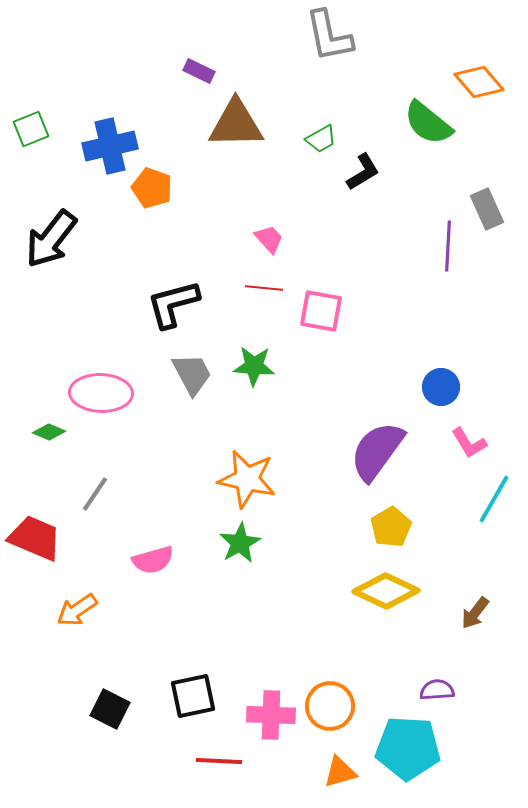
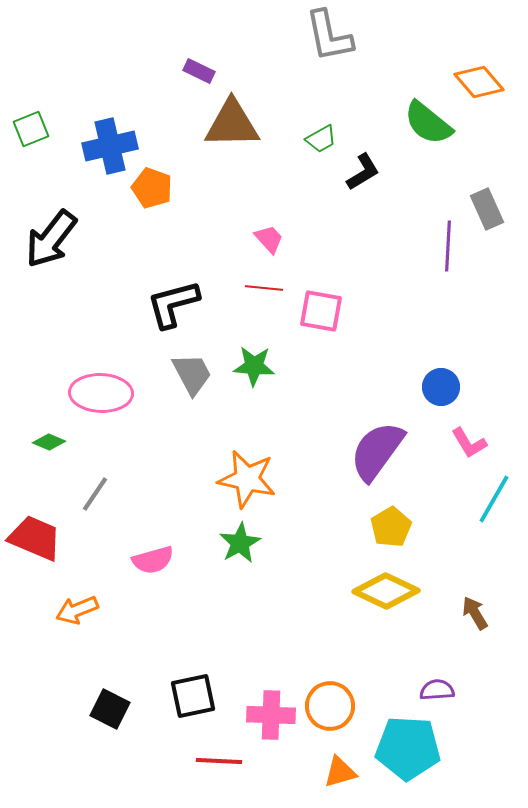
brown triangle at (236, 124): moved 4 px left
green diamond at (49, 432): moved 10 px down
orange arrow at (77, 610): rotated 12 degrees clockwise
brown arrow at (475, 613): rotated 112 degrees clockwise
